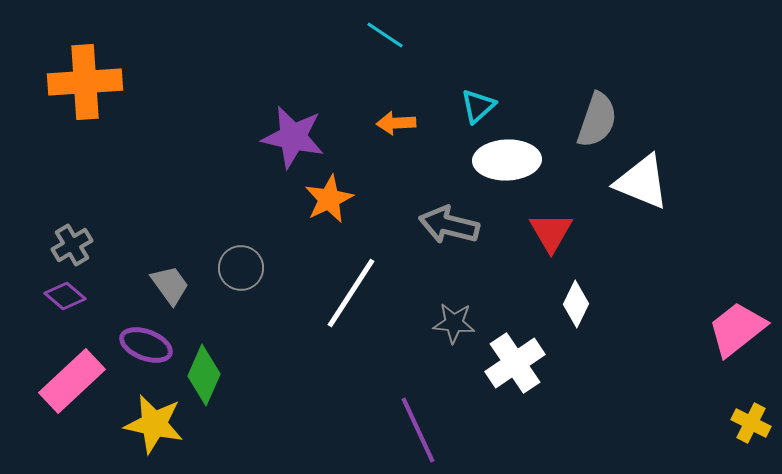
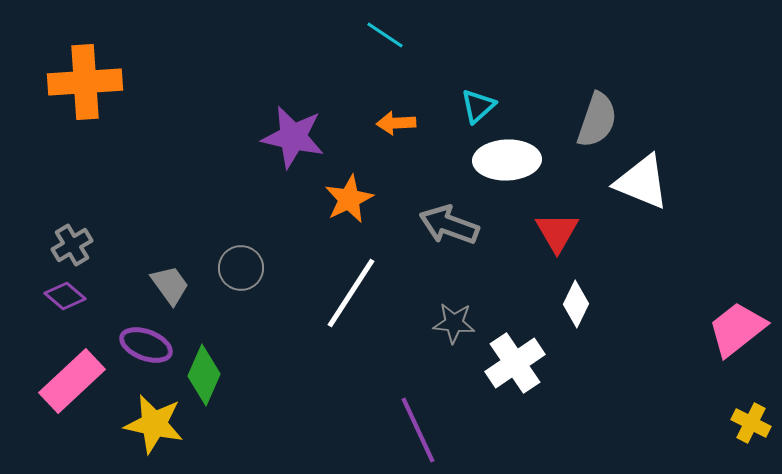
orange star: moved 20 px right
gray arrow: rotated 6 degrees clockwise
red triangle: moved 6 px right
